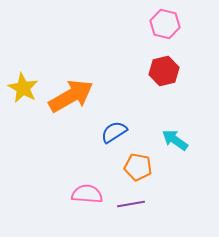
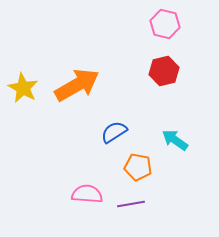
orange arrow: moved 6 px right, 11 px up
